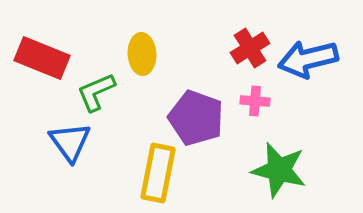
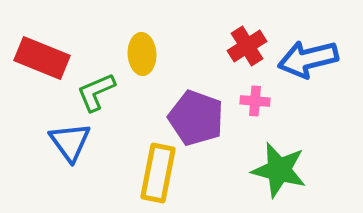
red cross: moved 3 px left, 2 px up
